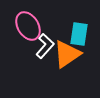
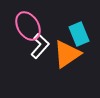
cyan rectangle: rotated 30 degrees counterclockwise
white L-shape: moved 5 px left
